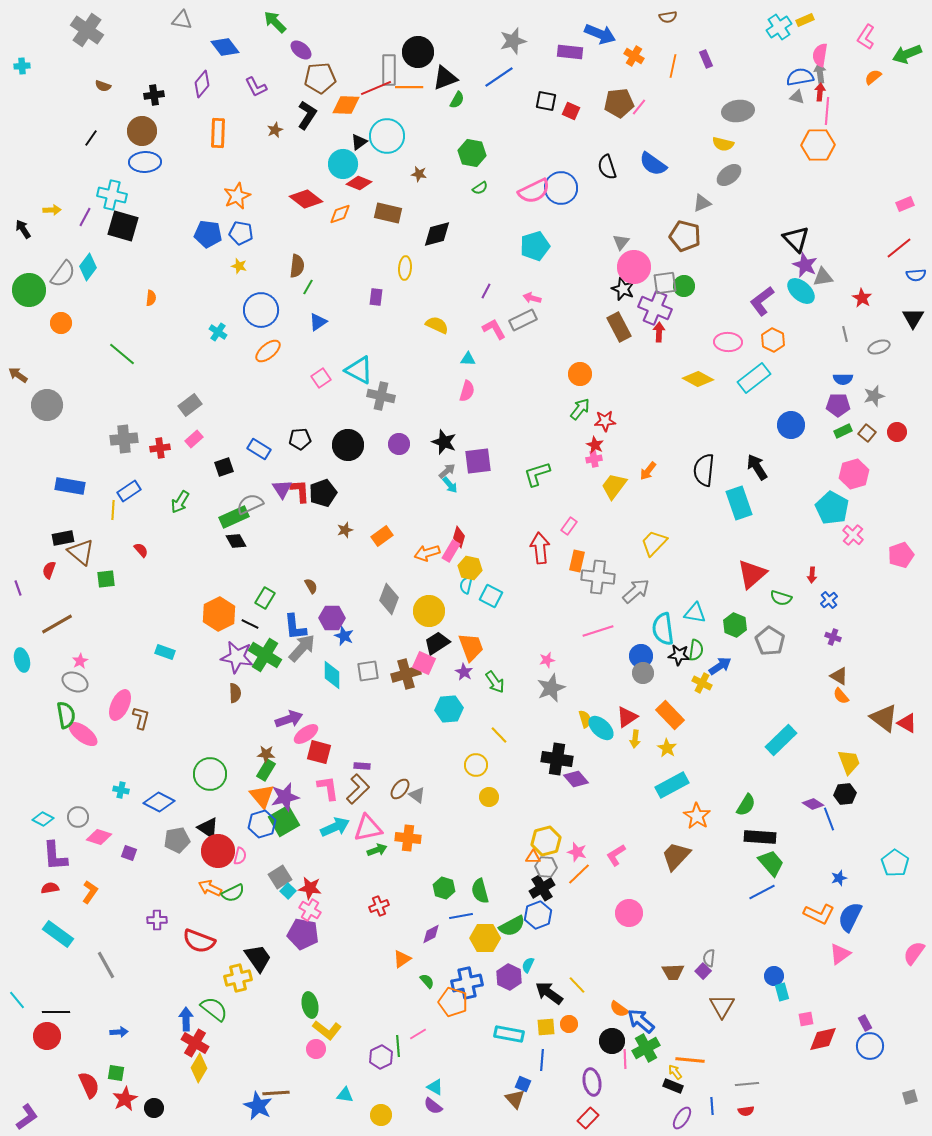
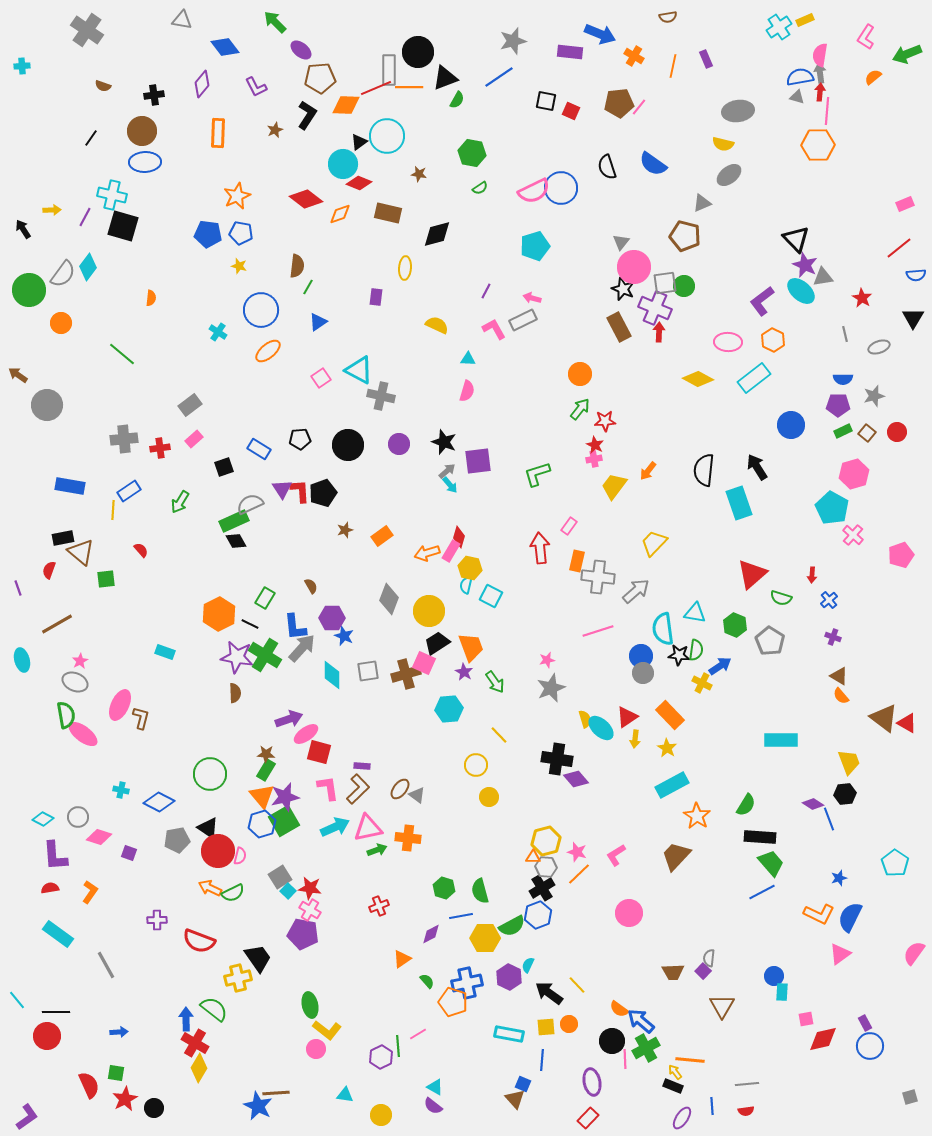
green rectangle at (234, 517): moved 4 px down
cyan rectangle at (781, 740): rotated 44 degrees clockwise
cyan rectangle at (782, 992): rotated 18 degrees clockwise
